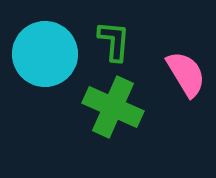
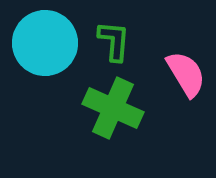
cyan circle: moved 11 px up
green cross: moved 1 px down
